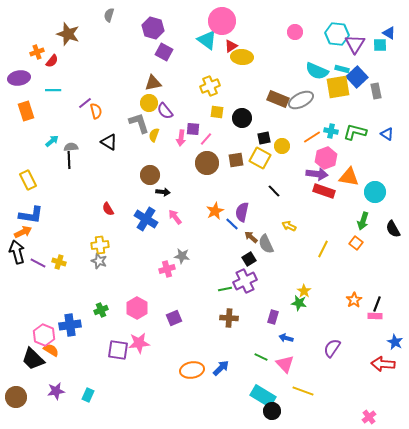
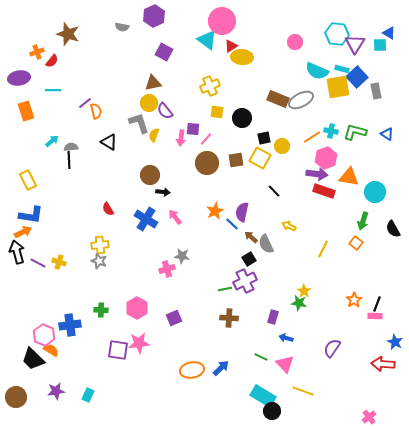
gray semicircle at (109, 15): moved 13 px right, 12 px down; rotated 96 degrees counterclockwise
purple hexagon at (153, 28): moved 1 px right, 12 px up; rotated 20 degrees clockwise
pink circle at (295, 32): moved 10 px down
green cross at (101, 310): rotated 24 degrees clockwise
